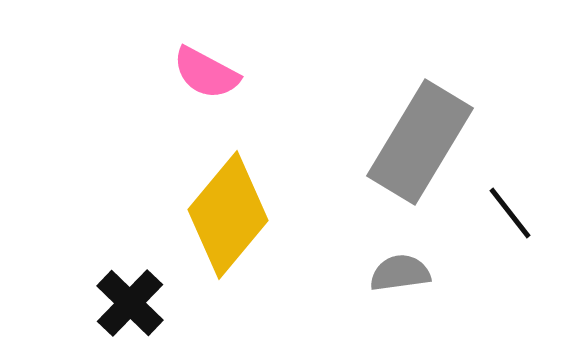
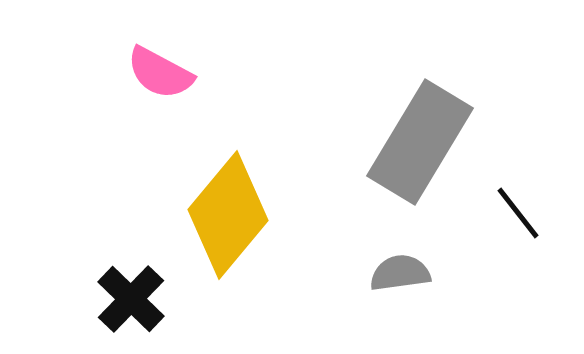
pink semicircle: moved 46 px left
black line: moved 8 px right
black cross: moved 1 px right, 4 px up
